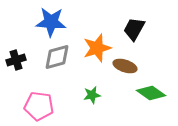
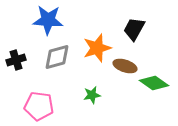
blue star: moved 3 px left, 2 px up
green diamond: moved 3 px right, 10 px up
